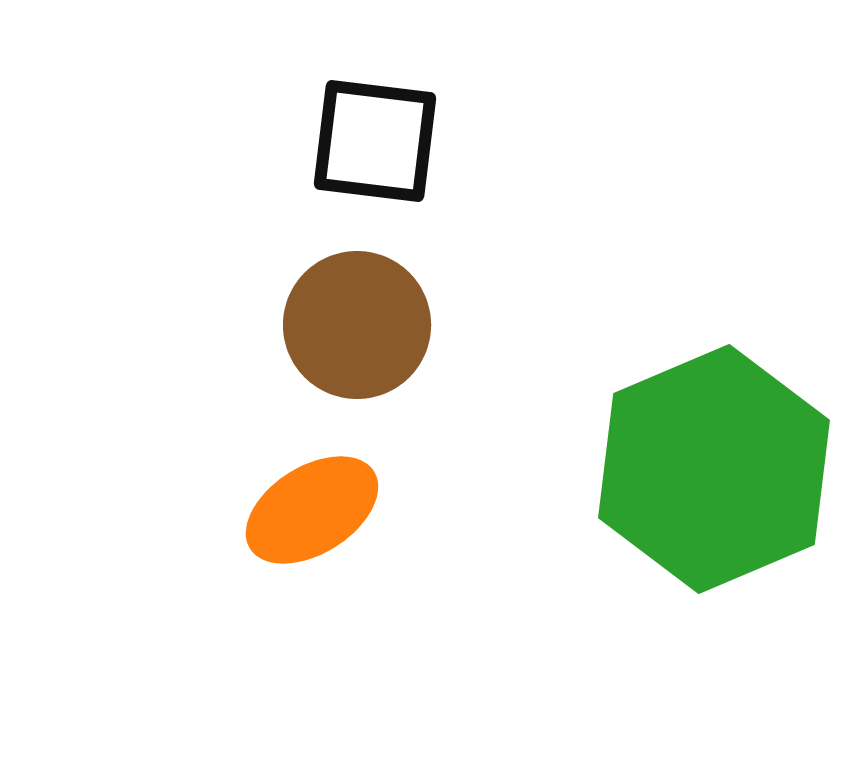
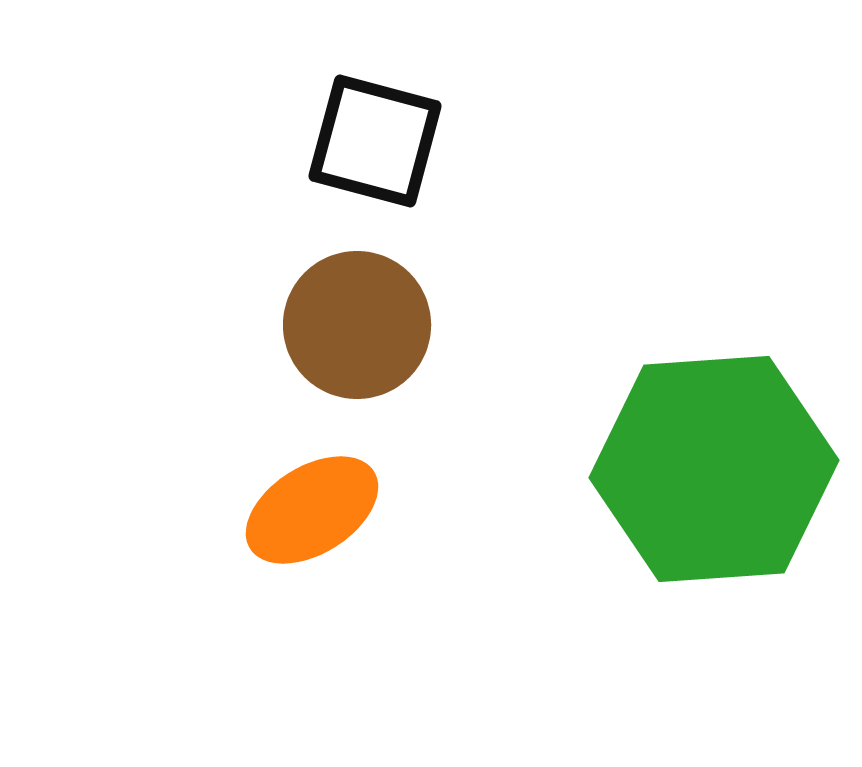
black square: rotated 8 degrees clockwise
green hexagon: rotated 19 degrees clockwise
